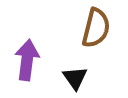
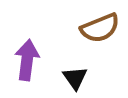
brown semicircle: moved 4 px right; rotated 54 degrees clockwise
